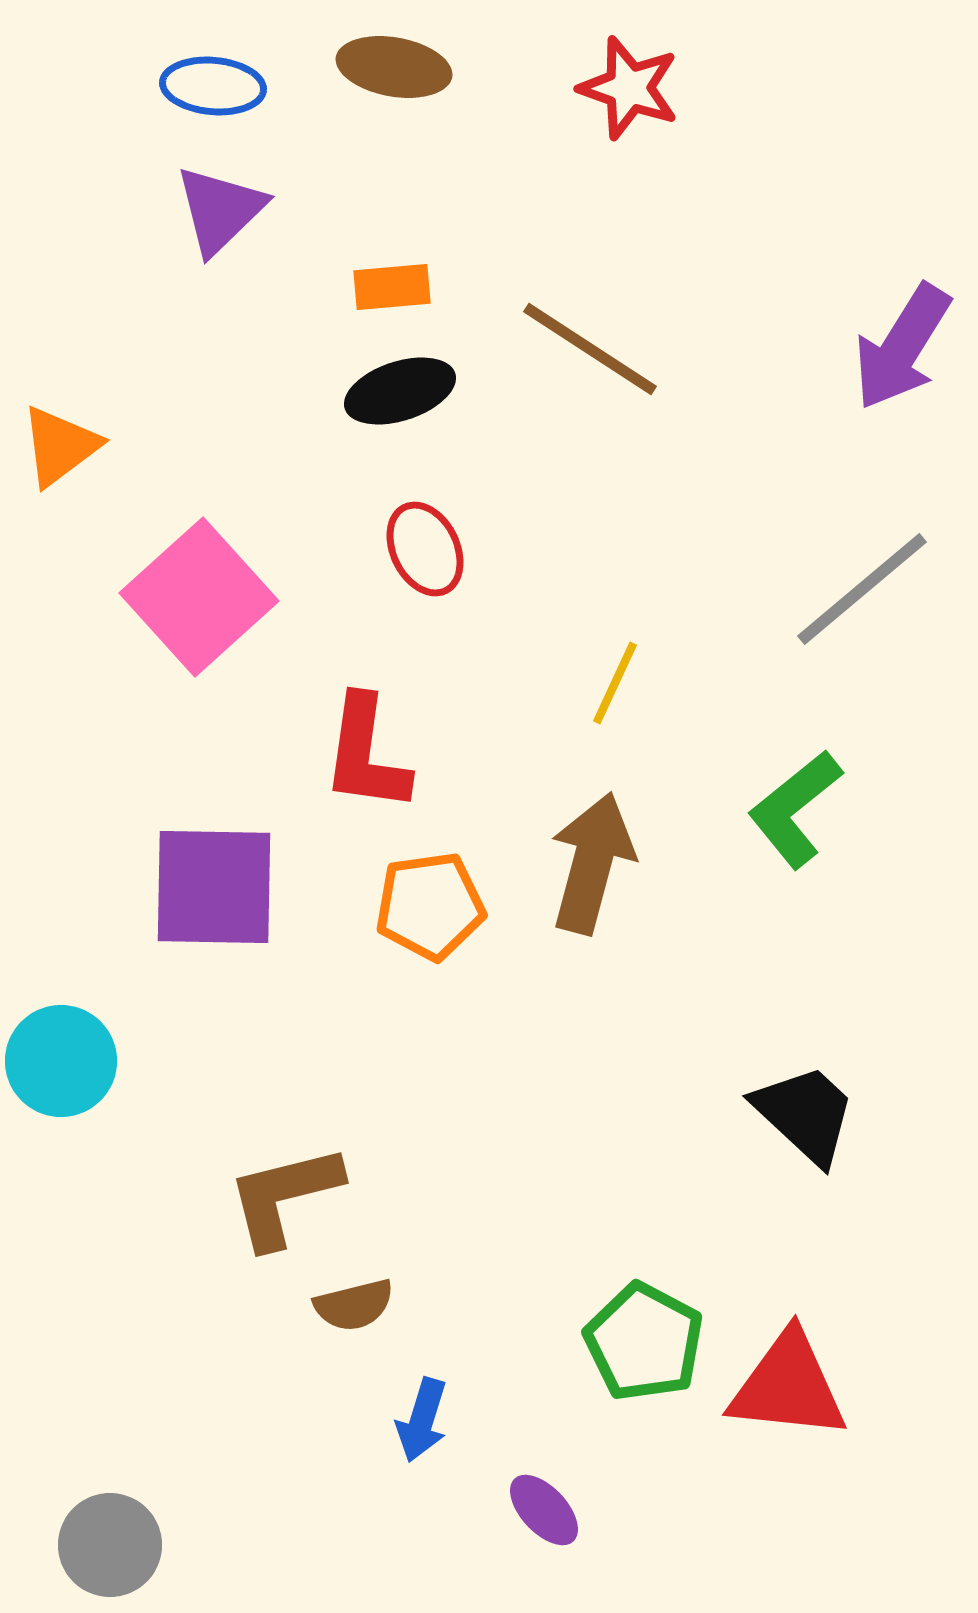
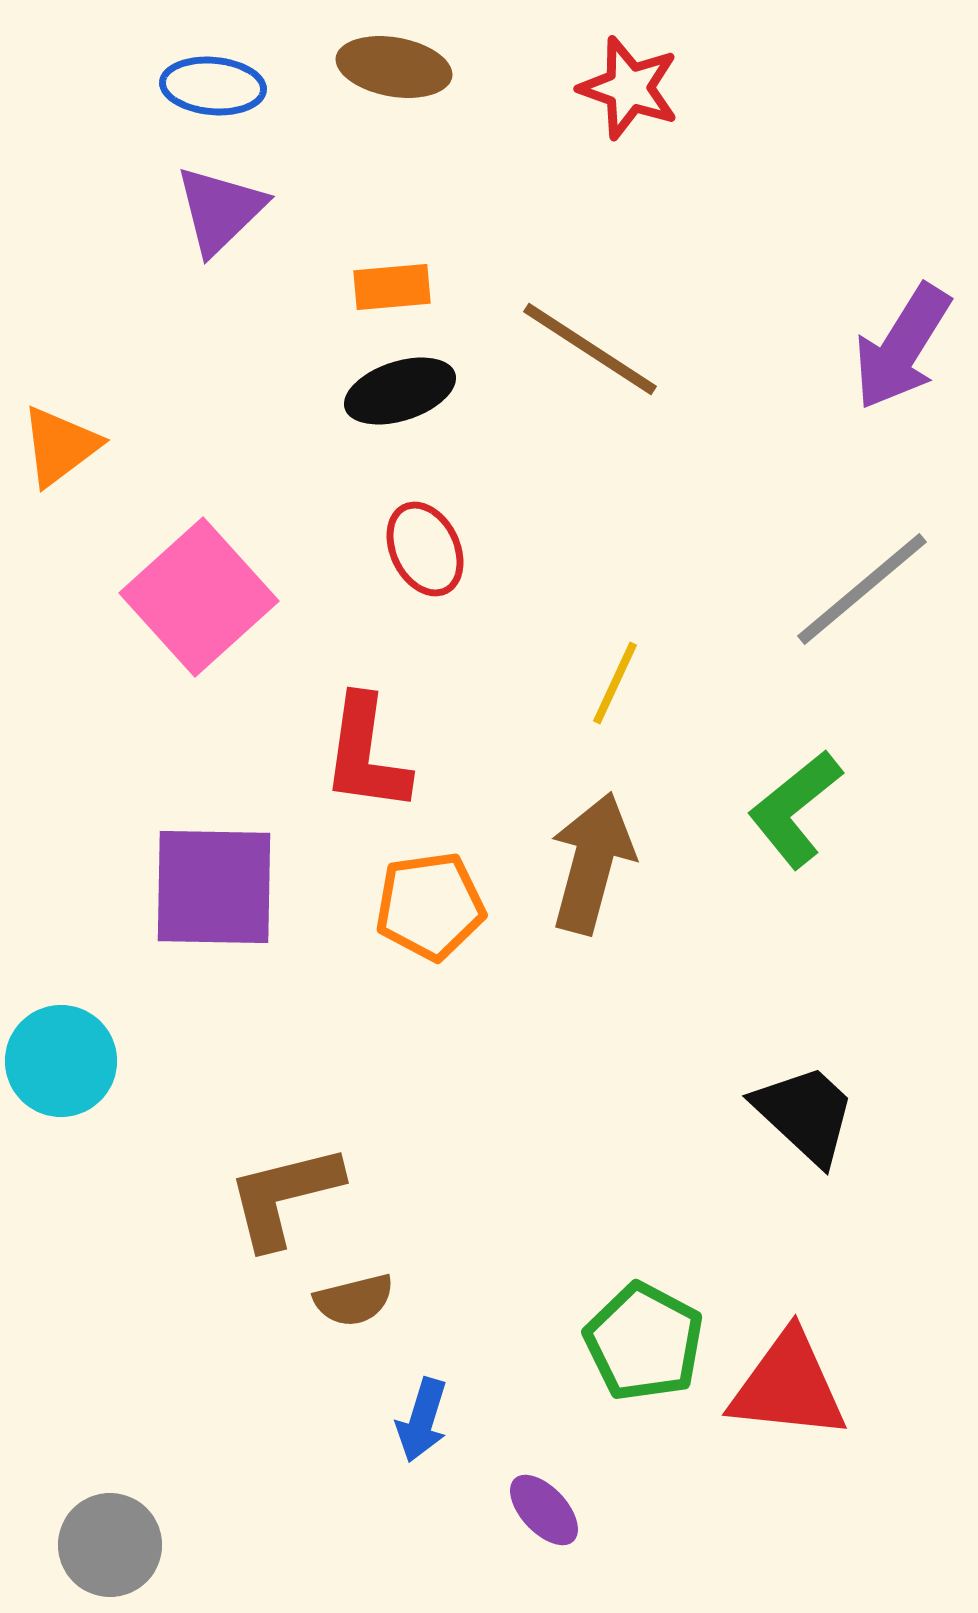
brown semicircle: moved 5 px up
